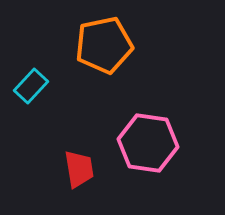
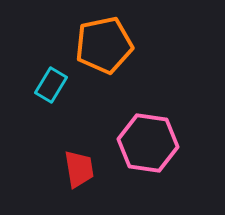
cyan rectangle: moved 20 px right, 1 px up; rotated 12 degrees counterclockwise
